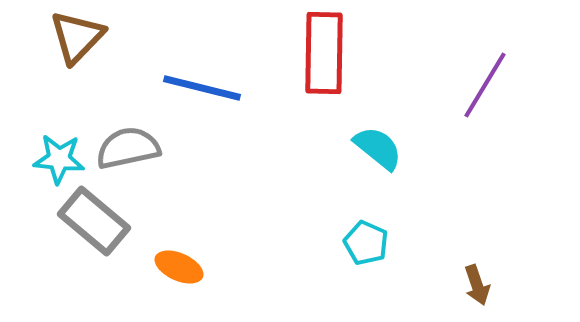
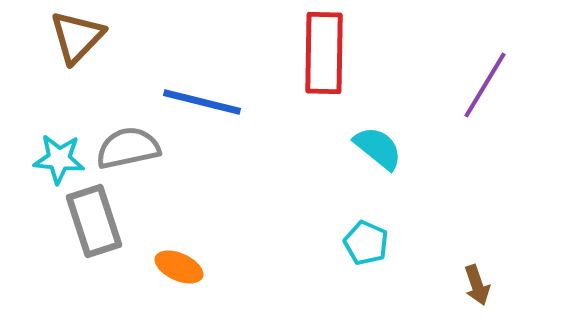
blue line: moved 14 px down
gray rectangle: rotated 32 degrees clockwise
